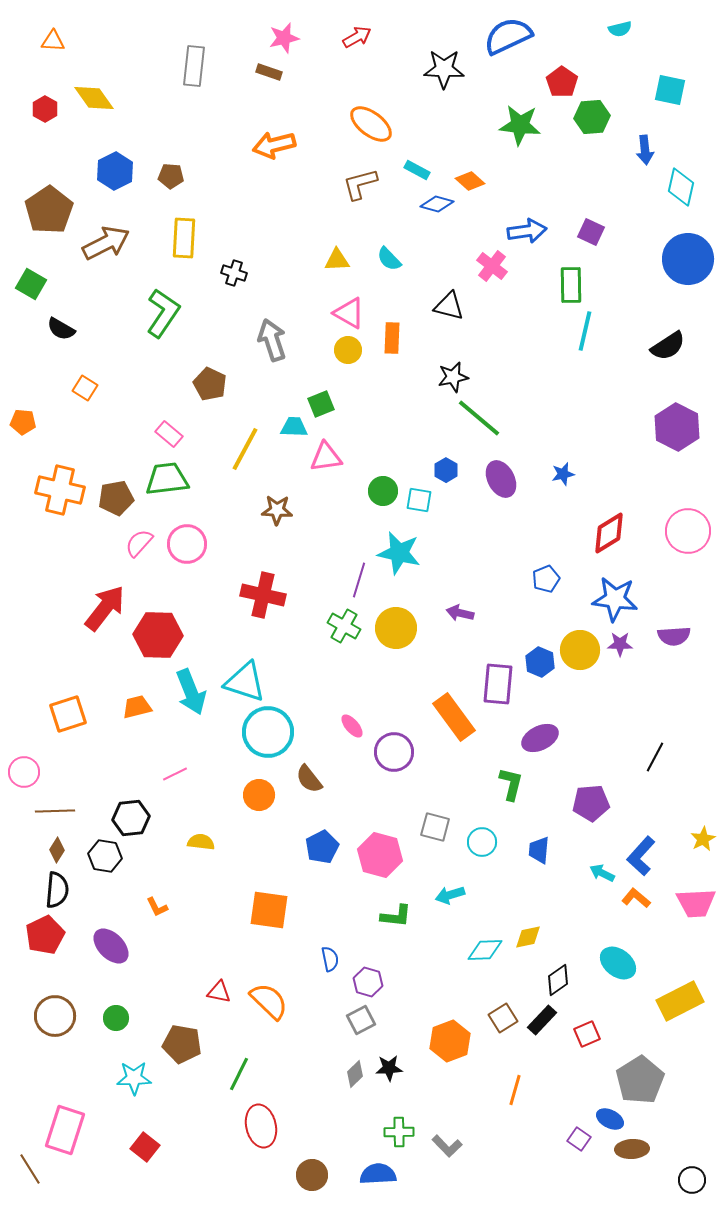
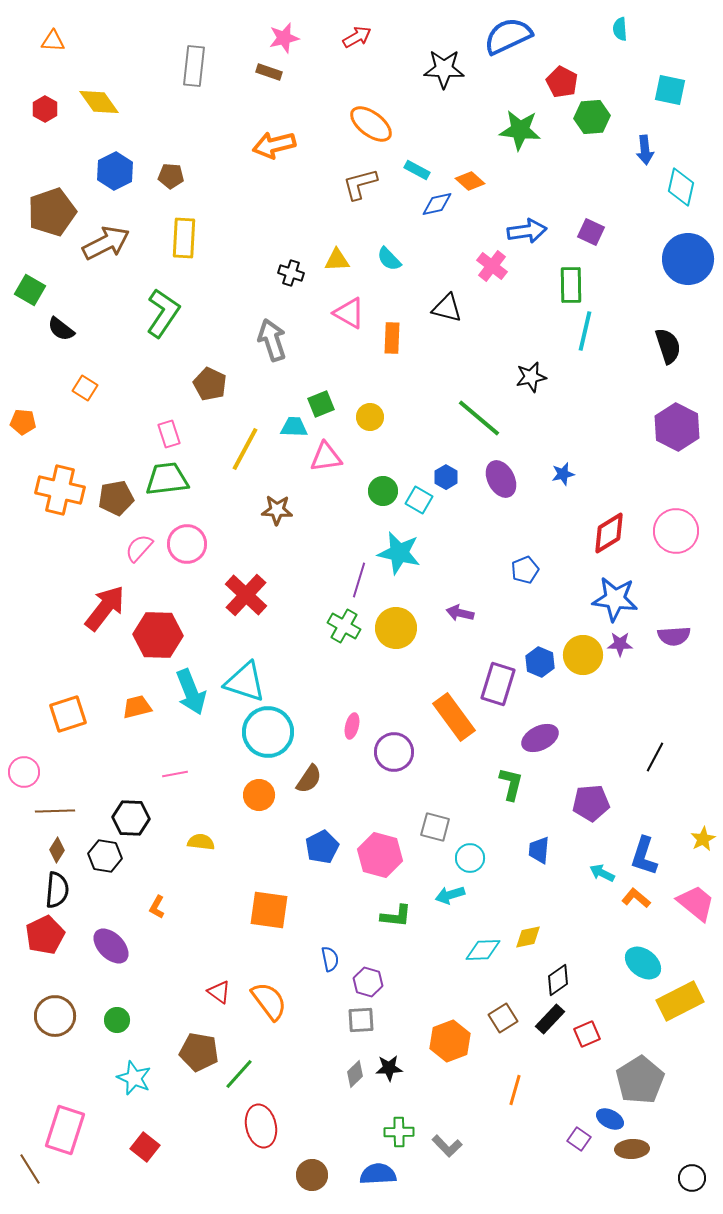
cyan semicircle at (620, 29): rotated 100 degrees clockwise
red pentagon at (562, 82): rotated 8 degrees counterclockwise
yellow diamond at (94, 98): moved 5 px right, 4 px down
green star at (520, 125): moved 5 px down
blue diamond at (437, 204): rotated 28 degrees counterclockwise
brown pentagon at (49, 210): moved 3 px right, 2 px down; rotated 15 degrees clockwise
black cross at (234, 273): moved 57 px right
green square at (31, 284): moved 1 px left, 6 px down
black triangle at (449, 306): moved 2 px left, 2 px down
black semicircle at (61, 329): rotated 8 degrees clockwise
black semicircle at (668, 346): rotated 75 degrees counterclockwise
yellow circle at (348, 350): moved 22 px right, 67 px down
black star at (453, 377): moved 78 px right
pink rectangle at (169, 434): rotated 32 degrees clockwise
blue hexagon at (446, 470): moved 7 px down
cyan square at (419, 500): rotated 20 degrees clockwise
pink circle at (688, 531): moved 12 px left
pink semicircle at (139, 543): moved 5 px down
blue pentagon at (546, 579): moved 21 px left, 9 px up
red cross at (263, 595): moved 17 px left; rotated 30 degrees clockwise
yellow circle at (580, 650): moved 3 px right, 5 px down
purple rectangle at (498, 684): rotated 12 degrees clockwise
pink ellipse at (352, 726): rotated 55 degrees clockwise
pink line at (175, 774): rotated 15 degrees clockwise
brown semicircle at (309, 779): rotated 108 degrees counterclockwise
black hexagon at (131, 818): rotated 9 degrees clockwise
cyan circle at (482, 842): moved 12 px left, 16 px down
blue L-shape at (641, 856): moved 3 px right; rotated 24 degrees counterclockwise
pink trapezoid at (696, 903): rotated 138 degrees counterclockwise
orange L-shape at (157, 907): rotated 55 degrees clockwise
cyan diamond at (485, 950): moved 2 px left
cyan ellipse at (618, 963): moved 25 px right
red triangle at (219, 992): rotated 25 degrees clockwise
orange semicircle at (269, 1001): rotated 9 degrees clockwise
green circle at (116, 1018): moved 1 px right, 2 px down
gray square at (361, 1020): rotated 24 degrees clockwise
black rectangle at (542, 1020): moved 8 px right, 1 px up
brown pentagon at (182, 1044): moved 17 px right, 8 px down
green line at (239, 1074): rotated 16 degrees clockwise
cyan star at (134, 1078): rotated 24 degrees clockwise
black circle at (692, 1180): moved 2 px up
